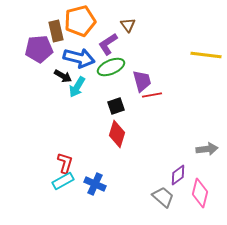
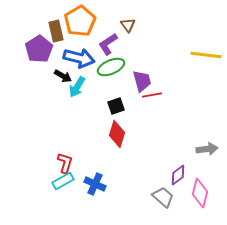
orange pentagon: rotated 16 degrees counterclockwise
purple pentagon: rotated 28 degrees counterclockwise
